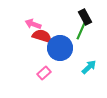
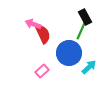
red semicircle: moved 1 px right, 2 px up; rotated 48 degrees clockwise
blue circle: moved 9 px right, 5 px down
pink rectangle: moved 2 px left, 2 px up
